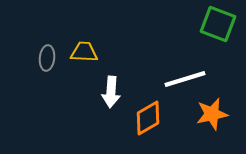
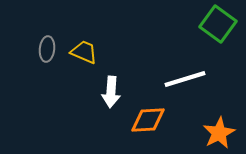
green square: rotated 15 degrees clockwise
yellow trapezoid: rotated 20 degrees clockwise
gray ellipse: moved 9 px up
orange star: moved 7 px right, 19 px down; rotated 16 degrees counterclockwise
orange diamond: moved 2 px down; rotated 27 degrees clockwise
